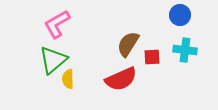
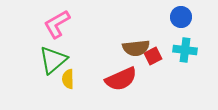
blue circle: moved 1 px right, 2 px down
brown semicircle: moved 8 px right, 4 px down; rotated 128 degrees counterclockwise
red square: moved 1 px right, 1 px up; rotated 24 degrees counterclockwise
